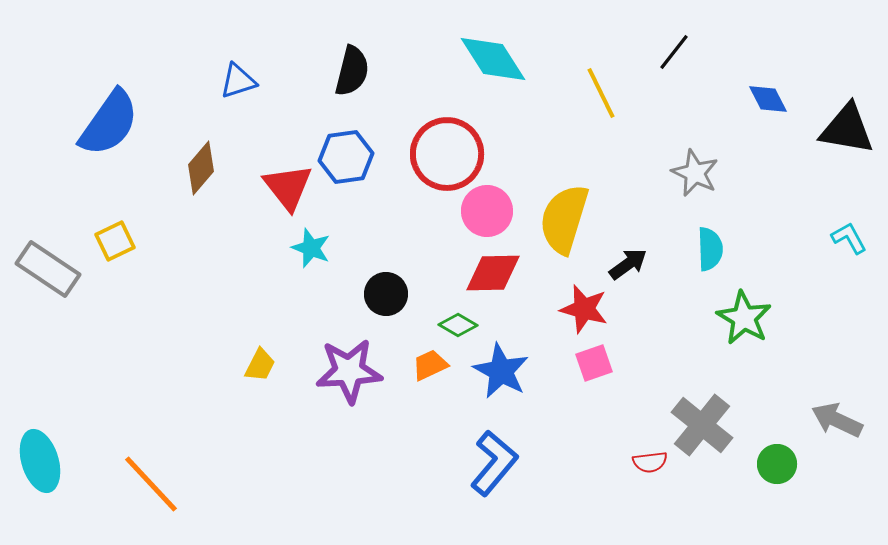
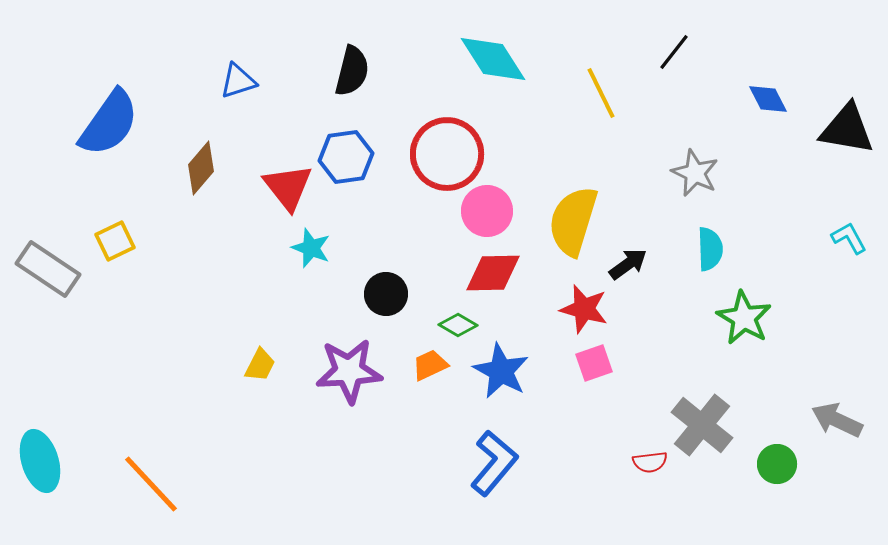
yellow semicircle: moved 9 px right, 2 px down
